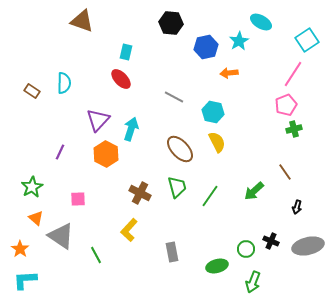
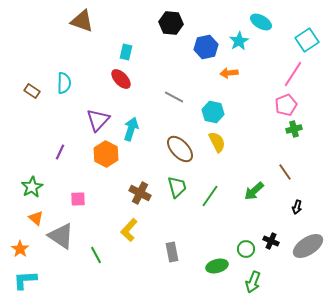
gray ellipse at (308, 246): rotated 20 degrees counterclockwise
